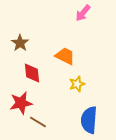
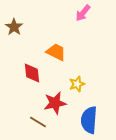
brown star: moved 6 px left, 16 px up
orange trapezoid: moved 9 px left, 4 px up
red star: moved 34 px right
